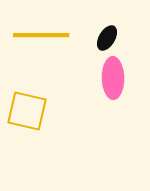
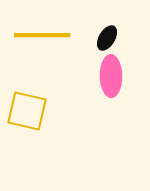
yellow line: moved 1 px right
pink ellipse: moved 2 px left, 2 px up
